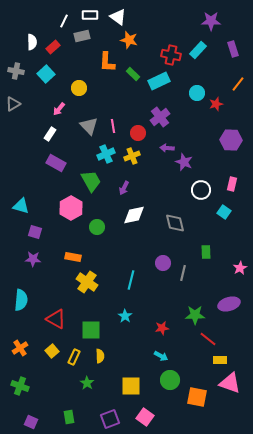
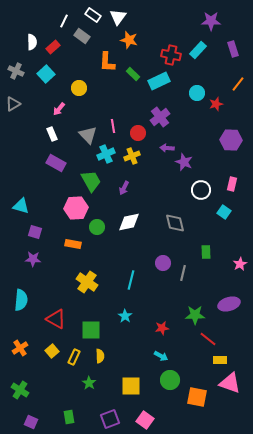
white rectangle at (90, 15): moved 3 px right; rotated 35 degrees clockwise
white triangle at (118, 17): rotated 30 degrees clockwise
gray rectangle at (82, 36): rotated 49 degrees clockwise
gray cross at (16, 71): rotated 14 degrees clockwise
gray triangle at (89, 126): moved 1 px left, 9 px down
white rectangle at (50, 134): moved 2 px right; rotated 56 degrees counterclockwise
pink hexagon at (71, 208): moved 5 px right; rotated 25 degrees clockwise
white diamond at (134, 215): moved 5 px left, 7 px down
orange rectangle at (73, 257): moved 13 px up
pink star at (240, 268): moved 4 px up
green star at (87, 383): moved 2 px right
green cross at (20, 386): moved 4 px down; rotated 12 degrees clockwise
pink square at (145, 417): moved 3 px down
